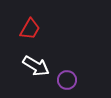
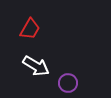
purple circle: moved 1 px right, 3 px down
